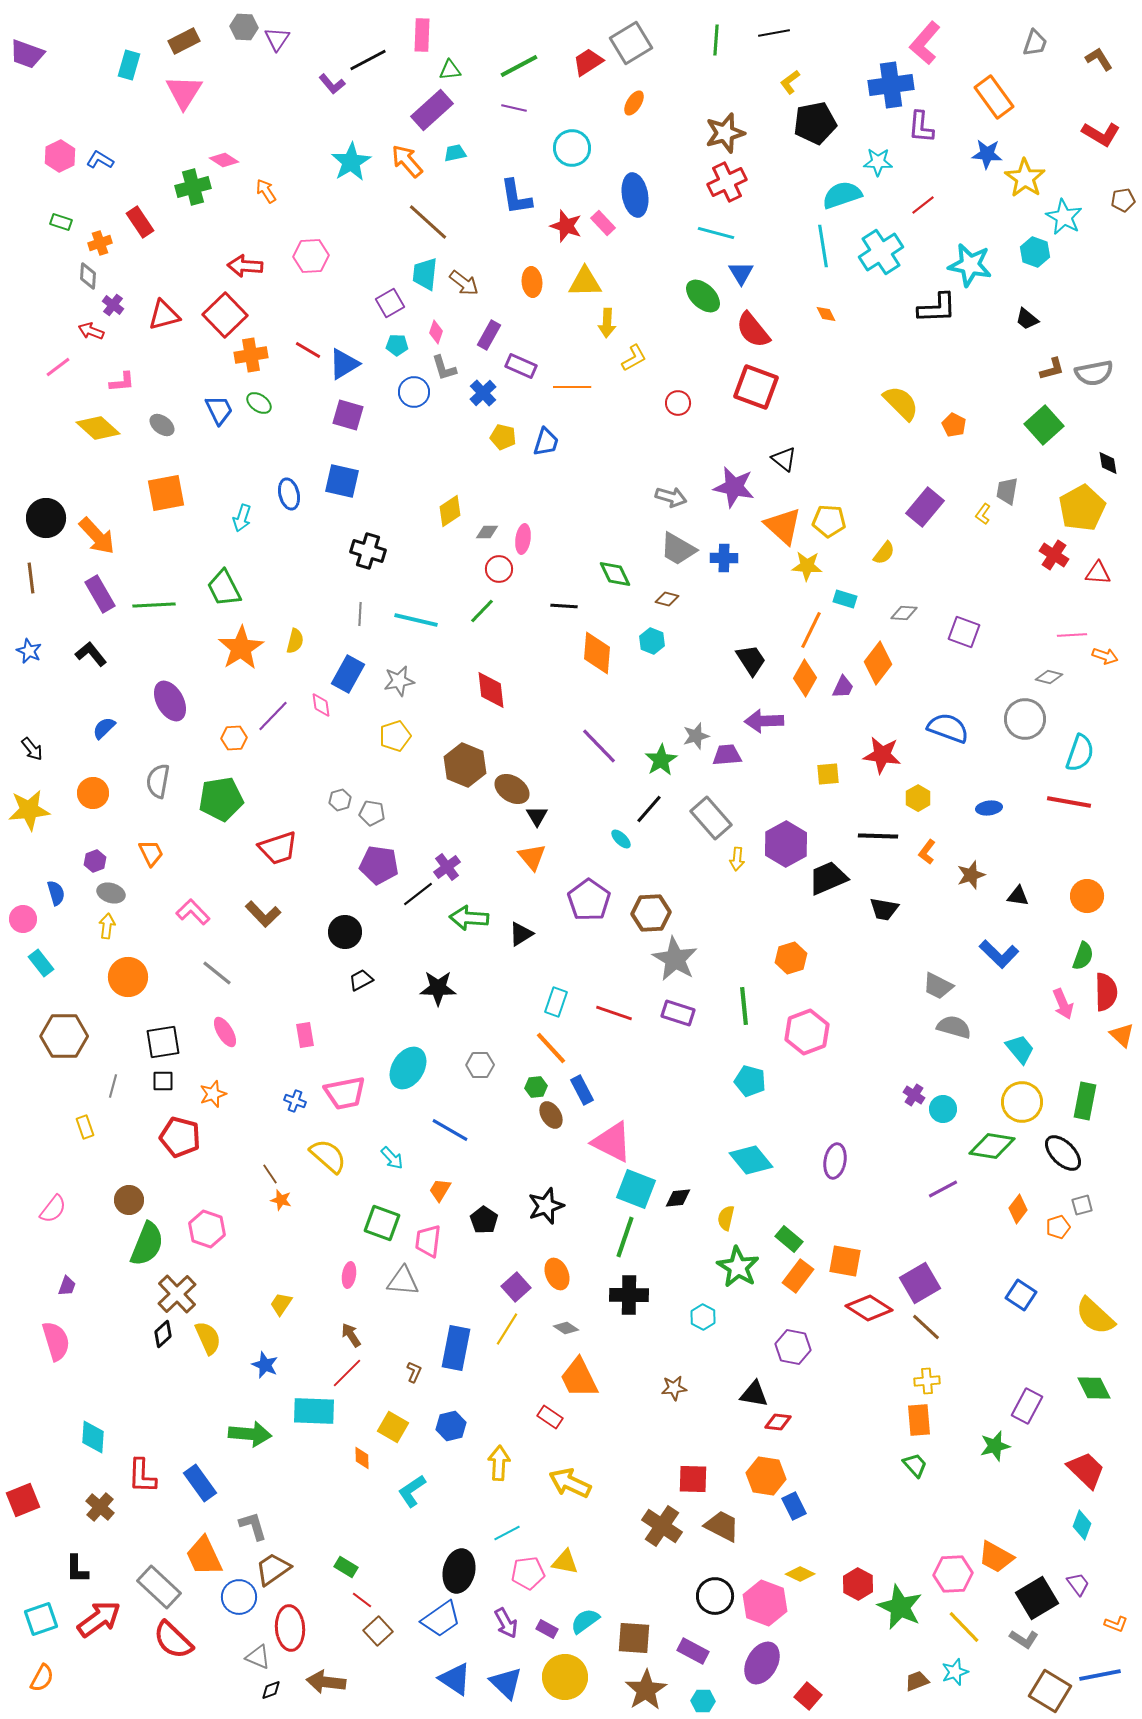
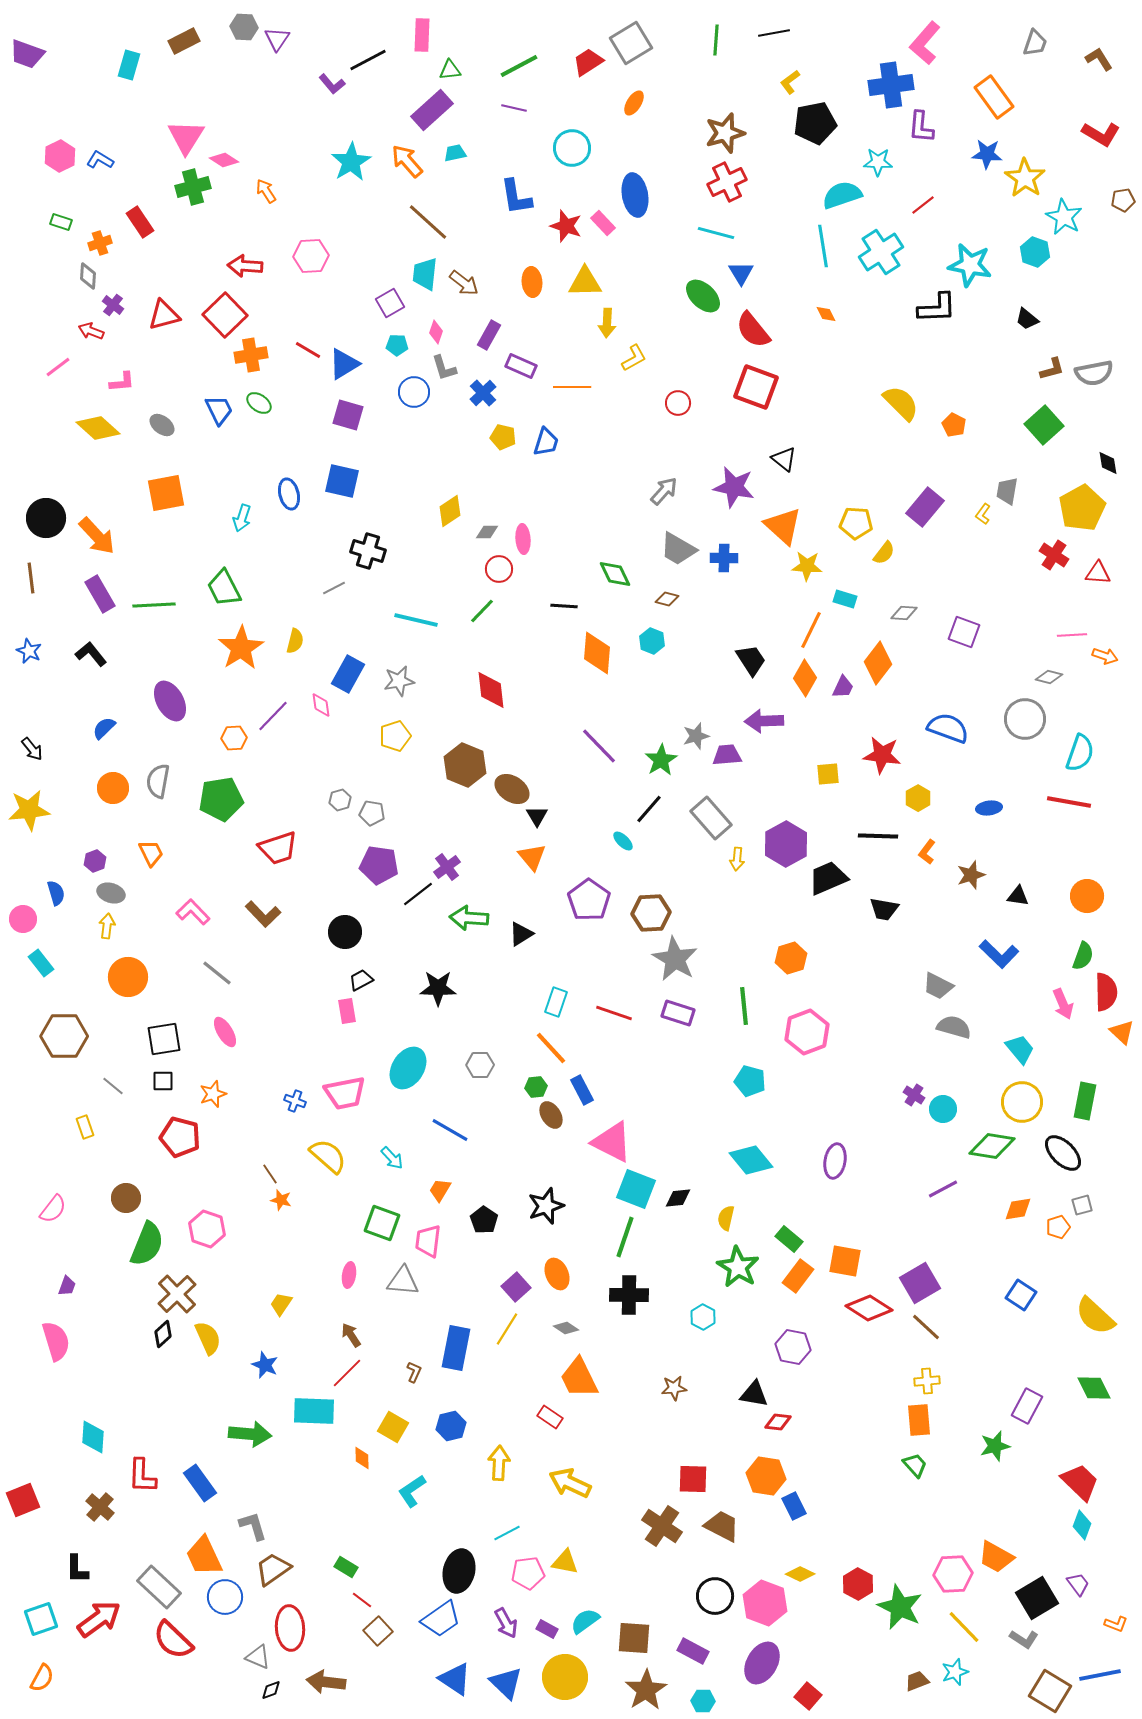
pink triangle at (184, 92): moved 2 px right, 45 px down
gray arrow at (671, 497): moved 7 px left, 6 px up; rotated 64 degrees counterclockwise
yellow pentagon at (829, 521): moved 27 px right, 2 px down
pink ellipse at (523, 539): rotated 12 degrees counterclockwise
gray line at (360, 614): moved 26 px left, 26 px up; rotated 60 degrees clockwise
orange circle at (93, 793): moved 20 px right, 5 px up
cyan ellipse at (621, 839): moved 2 px right, 2 px down
pink rectangle at (305, 1035): moved 42 px right, 24 px up
orange triangle at (1122, 1035): moved 3 px up
black square at (163, 1042): moved 1 px right, 3 px up
gray line at (113, 1086): rotated 65 degrees counterclockwise
brown circle at (129, 1200): moved 3 px left, 2 px up
orange diamond at (1018, 1209): rotated 44 degrees clockwise
red trapezoid at (1086, 1470): moved 6 px left, 12 px down
blue circle at (239, 1597): moved 14 px left
